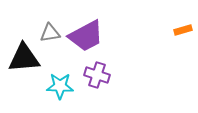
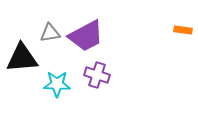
orange rectangle: rotated 24 degrees clockwise
black triangle: moved 2 px left
cyan star: moved 3 px left, 2 px up
